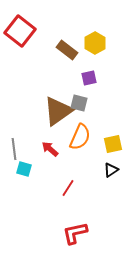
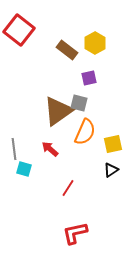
red square: moved 1 px left, 1 px up
orange semicircle: moved 5 px right, 5 px up
